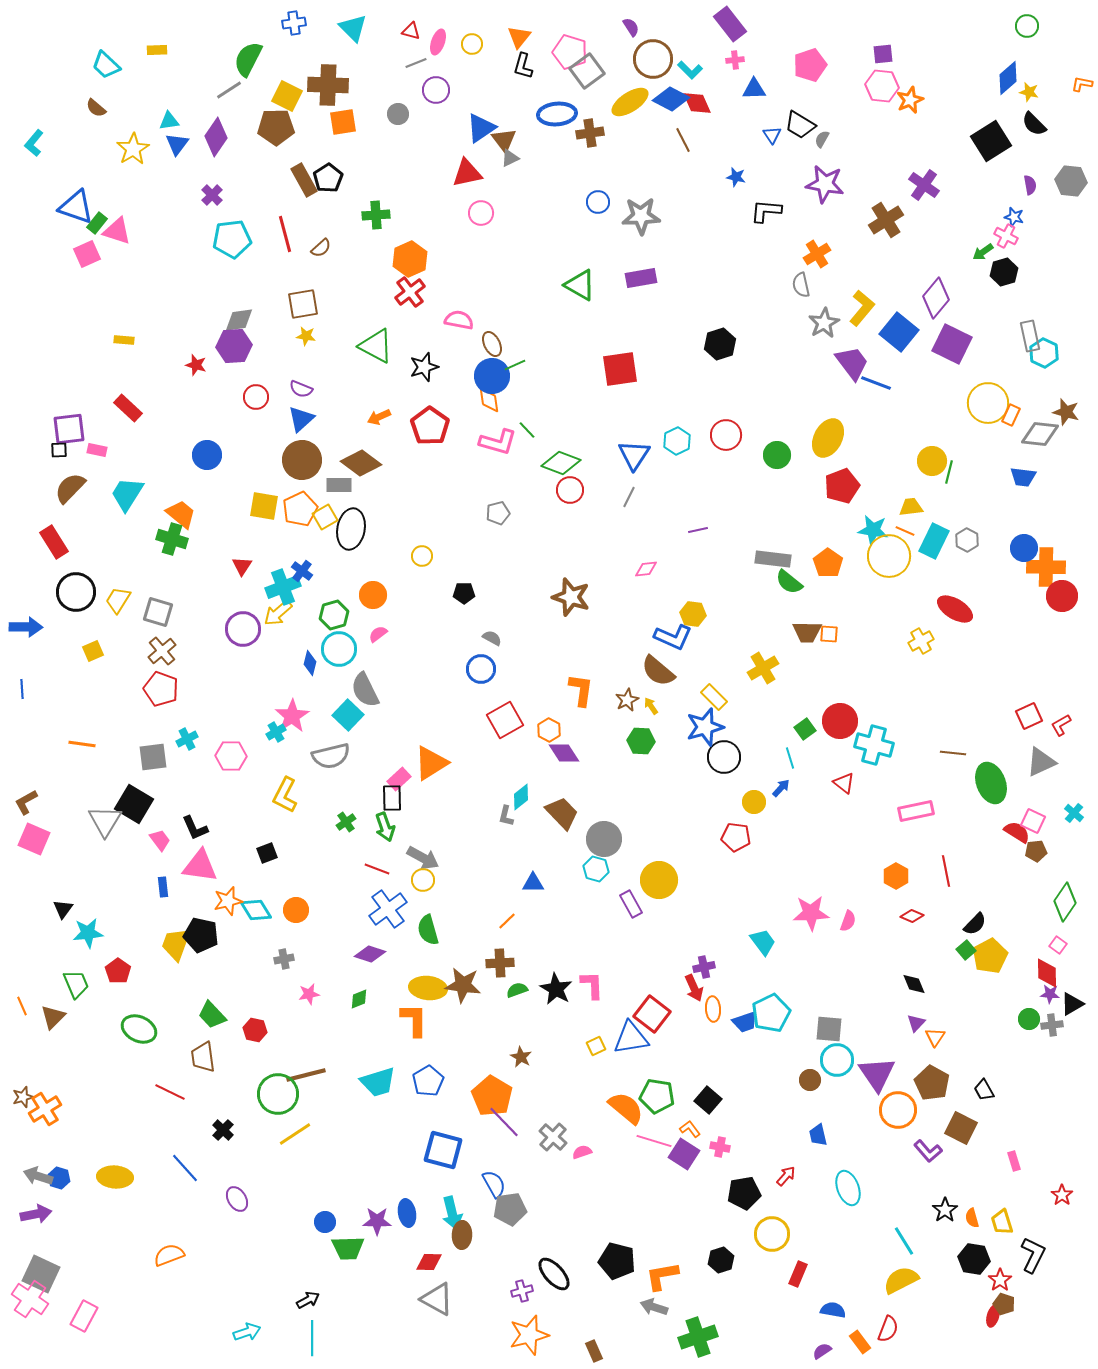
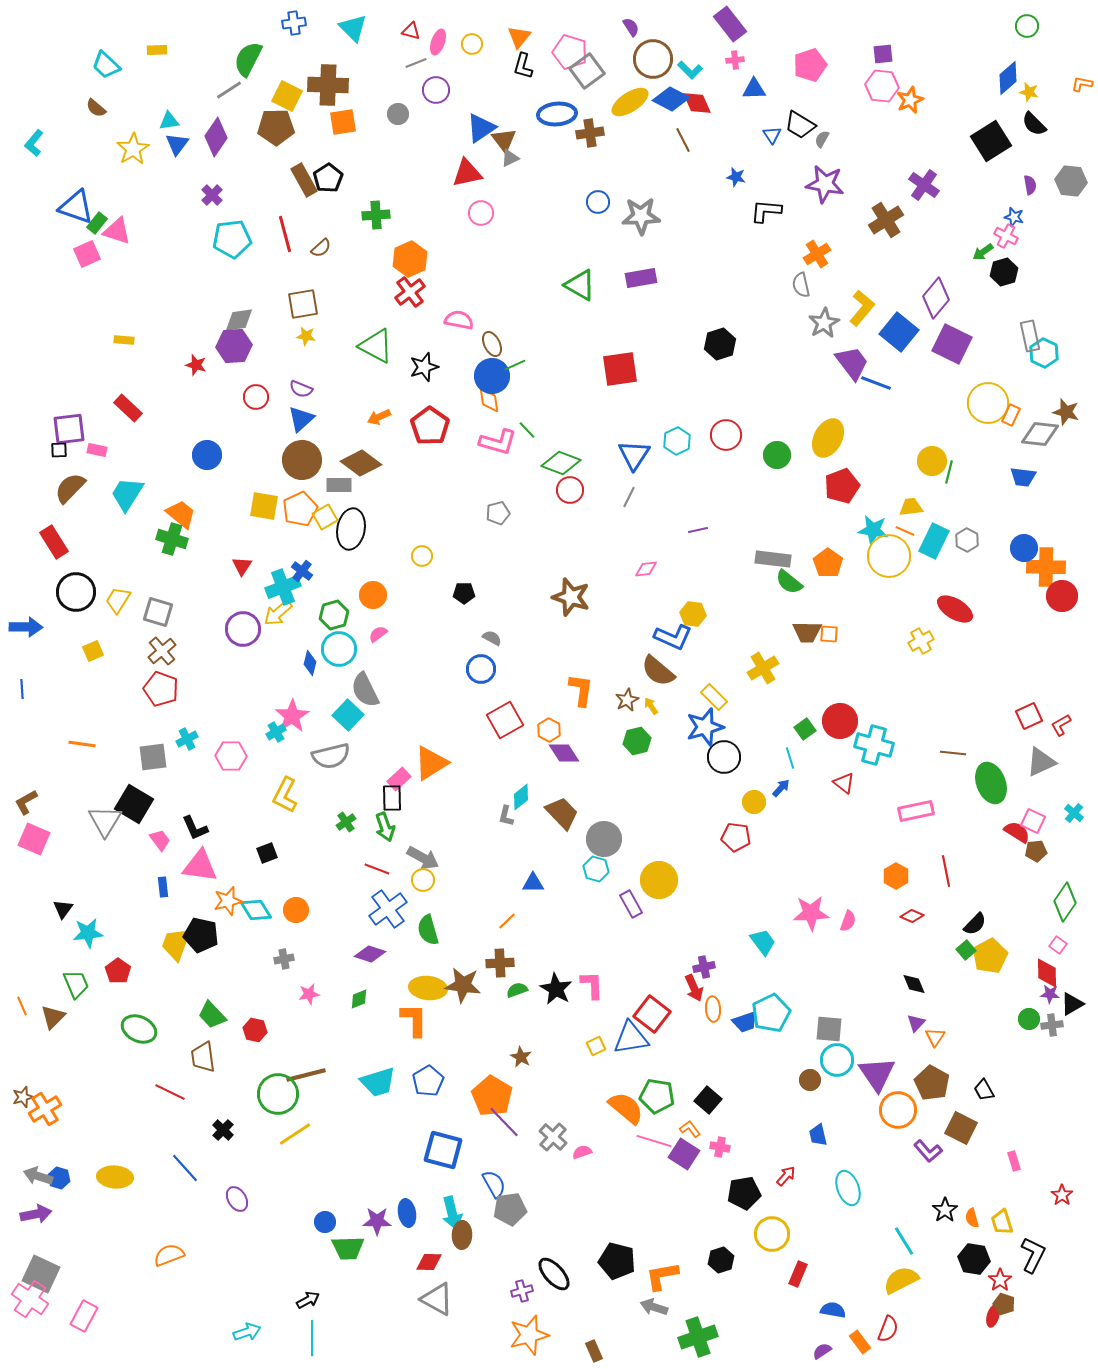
green hexagon at (641, 741): moved 4 px left; rotated 16 degrees counterclockwise
